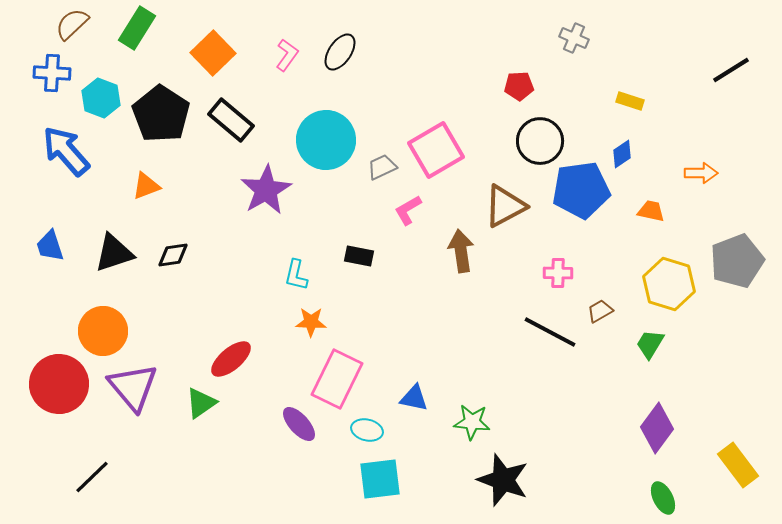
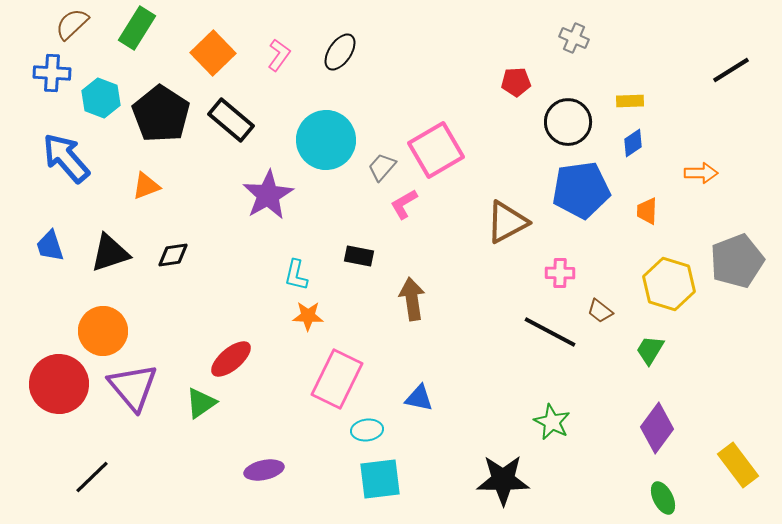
pink L-shape at (287, 55): moved 8 px left
red pentagon at (519, 86): moved 3 px left, 4 px up
yellow rectangle at (630, 101): rotated 20 degrees counterclockwise
black circle at (540, 141): moved 28 px right, 19 px up
blue arrow at (66, 151): moved 7 px down
blue diamond at (622, 154): moved 11 px right, 11 px up
gray trapezoid at (382, 167): rotated 24 degrees counterclockwise
purple star at (266, 190): moved 2 px right, 5 px down
brown triangle at (505, 206): moved 2 px right, 16 px down
pink L-shape at (408, 210): moved 4 px left, 6 px up
orange trapezoid at (651, 211): moved 4 px left; rotated 100 degrees counterclockwise
brown arrow at (461, 251): moved 49 px left, 48 px down
black triangle at (114, 253): moved 4 px left
pink cross at (558, 273): moved 2 px right
brown trapezoid at (600, 311): rotated 112 degrees counterclockwise
orange star at (311, 322): moved 3 px left, 6 px up
green trapezoid at (650, 344): moved 6 px down
blue triangle at (414, 398): moved 5 px right
green star at (472, 422): moved 80 px right; rotated 21 degrees clockwise
purple ellipse at (299, 424): moved 35 px left, 46 px down; rotated 60 degrees counterclockwise
cyan ellipse at (367, 430): rotated 20 degrees counterclockwise
black star at (503, 480): rotated 20 degrees counterclockwise
